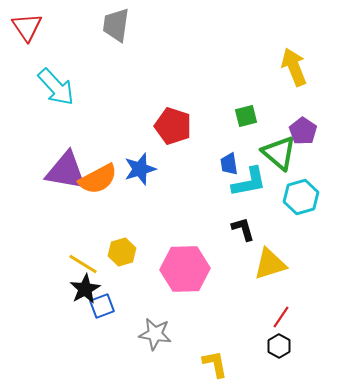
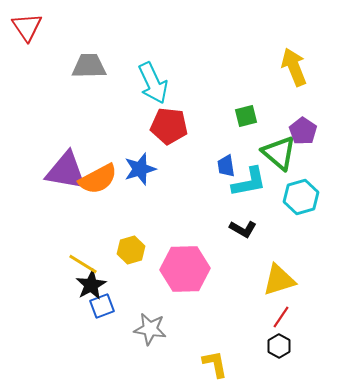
gray trapezoid: moved 27 px left, 41 px down; rotated 81 degrees clockwise
cyan arrow: moved 97 px right, 4 px up; rotated 18 degrees clockwise
red pentagon: moved 4 px left; rotated 12 degrees counterclockwise
blue trapezoid: moved 3 px left, 2 px down
black L-shape: rotated 136 degrees clockwise
yellow hexagon: moved 9 px right, 2 px up
yellow triangle: moved 9 px right, 16 px down
black star: moved 6 px right, 4 px up
gray star: moved 5 px left, 5 px up
